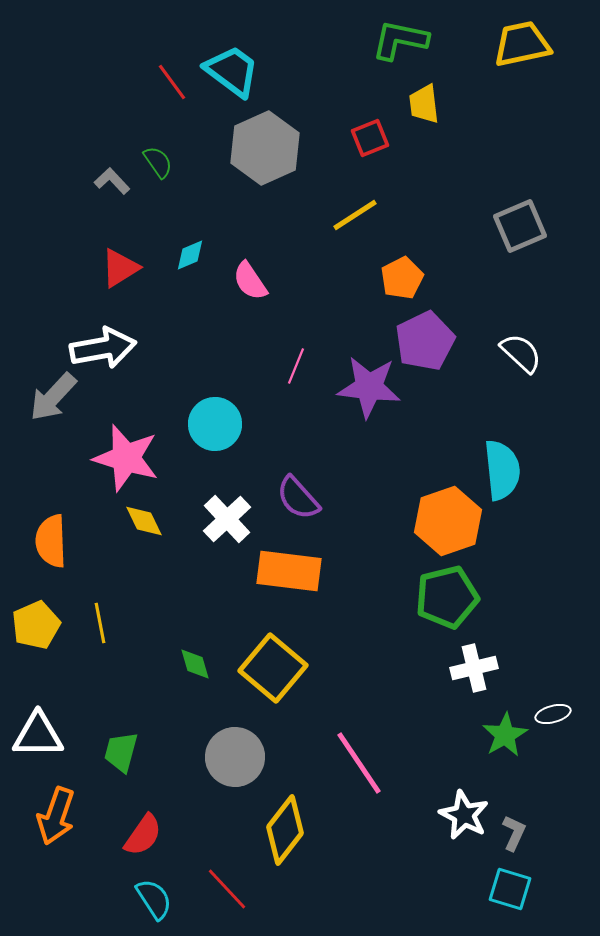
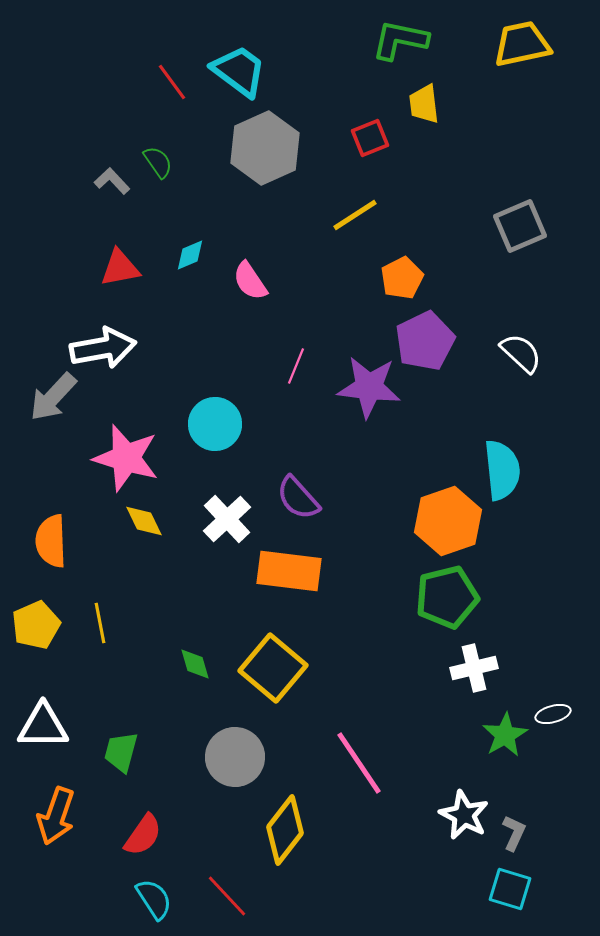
cyan trapezoid at (232, 71): moved 7 px right
red triangle at (120, 268): rotated 21 degrees clockwise
white triangle at (38, 735): moved 5 px right, 9 px up
red line at (227, 889): moved 7 px down
